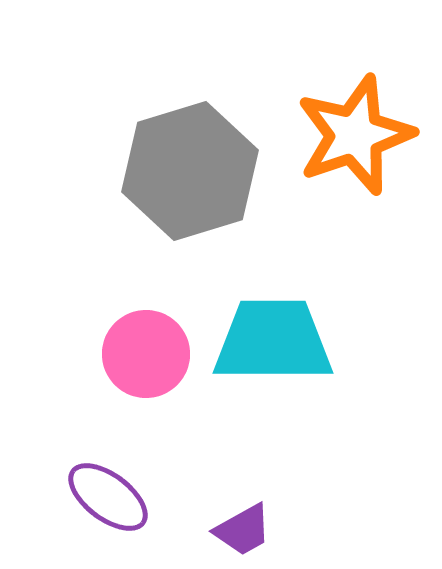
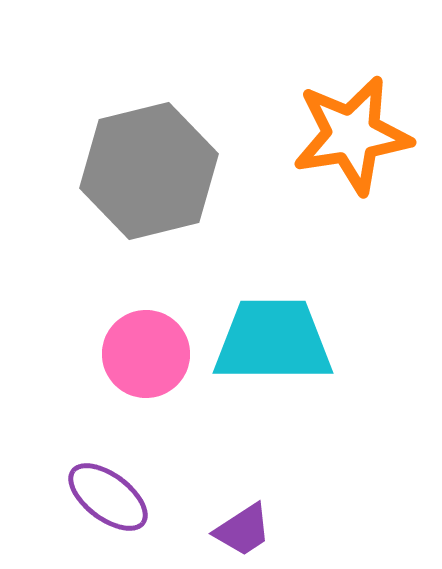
orange star: moved 3 px left; rotated 10 degrees clockwise
gray hexagon: moved 41 px left; rotated 3 degrees clockwise
purple trapezoid: rotated 4 degrees counterclockwise
